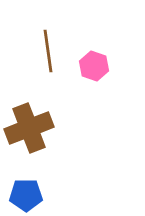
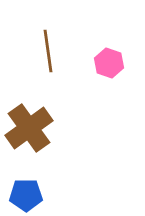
pink hexagon: moved 15 px right, 3 px up
brown cross: rotated 15 degrees counterclockwise
